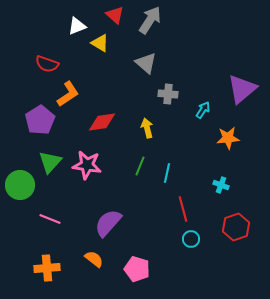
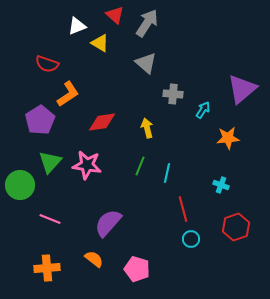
gray arrow: moved 3 px left, 3 px down
gray cross: moved 5 px right
